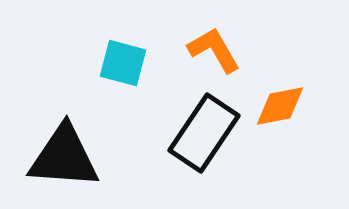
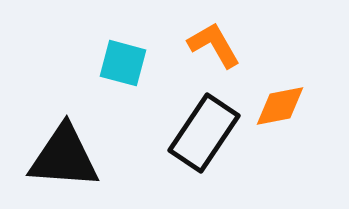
orange L-shape: moved 5 px up
